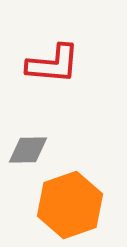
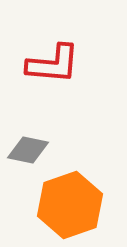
gray diamond: rotated 12 degrees clockwise
